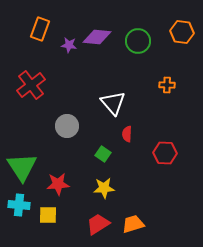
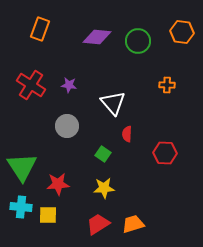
purple star: moved 40 px down
red cross: rotated 20 degrees counterclockwise
cyan cross: moved 2 px right, 2 px down
